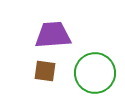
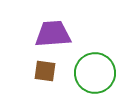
purple trapezoid: moved 1 px up
